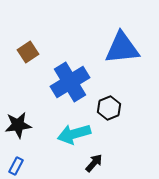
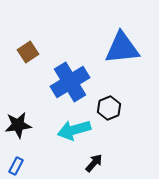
cyan arrow: moved 4 px up
